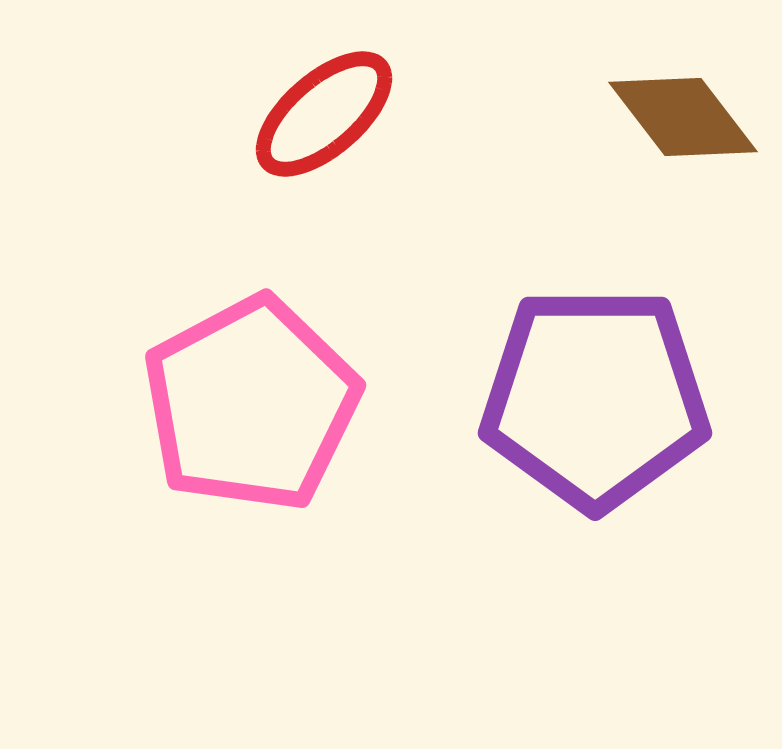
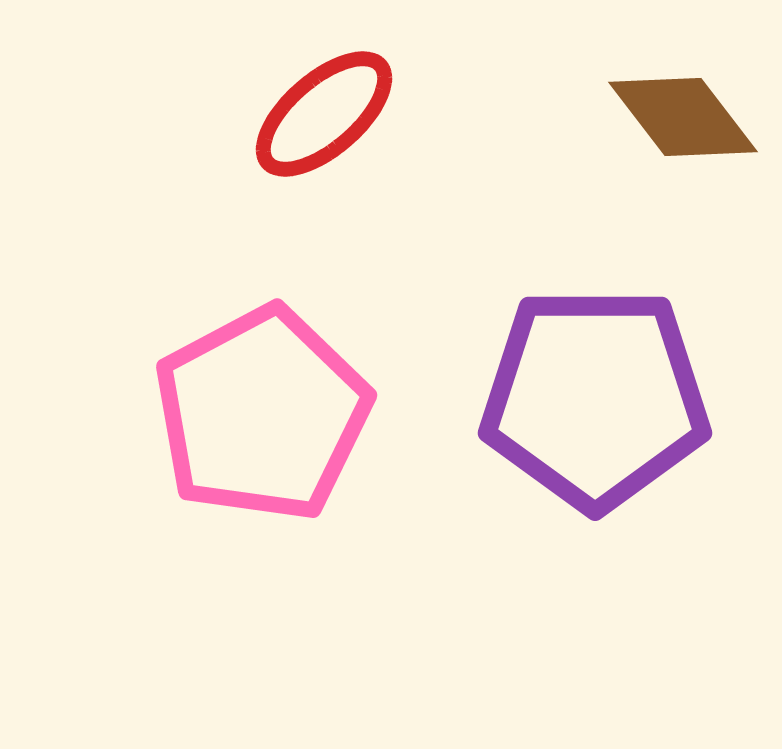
pink pentagon: moved 11 px right, 10 px down
